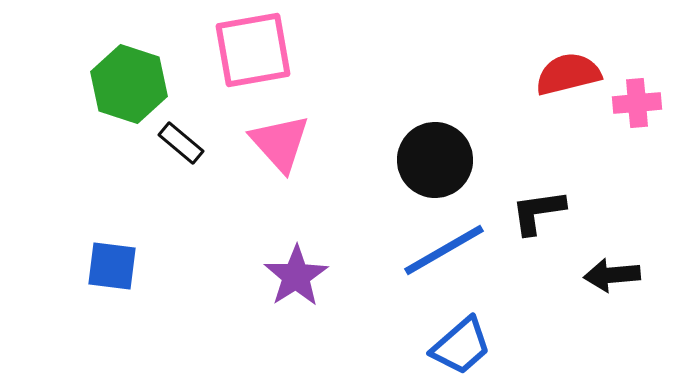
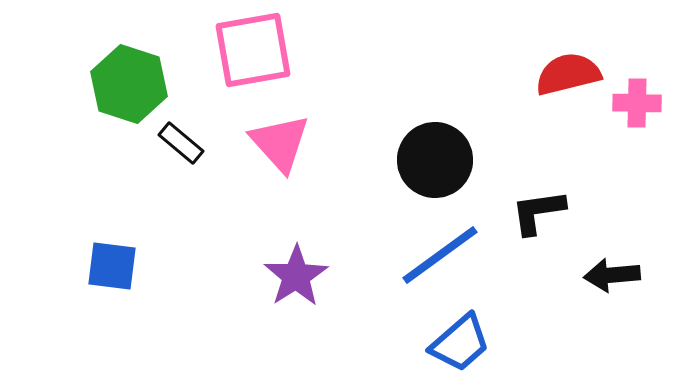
pink cross: rotated 6 degrees clockwise
blue line: moved 4 px left, 5 px down; rotated 6 degrees counterclockwise
blue trapezoid: moved 1 px left, 3 px up
